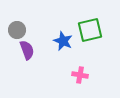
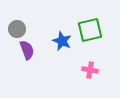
gray circle: moved 1 px up
blue star: moved 1 px left
pink cross: moved 10 px right, 5 px up
